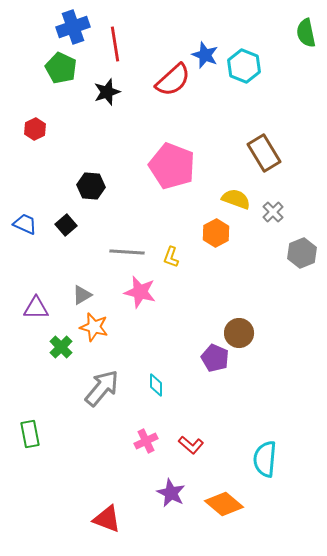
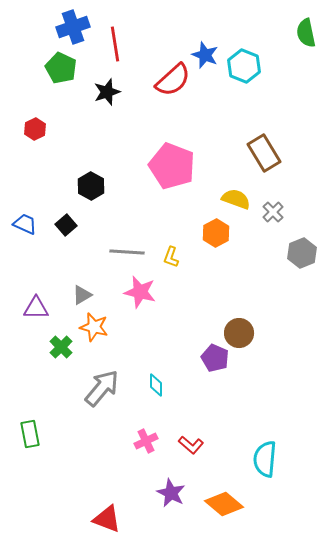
black hexagon: rotated 24 degrees clockwise
